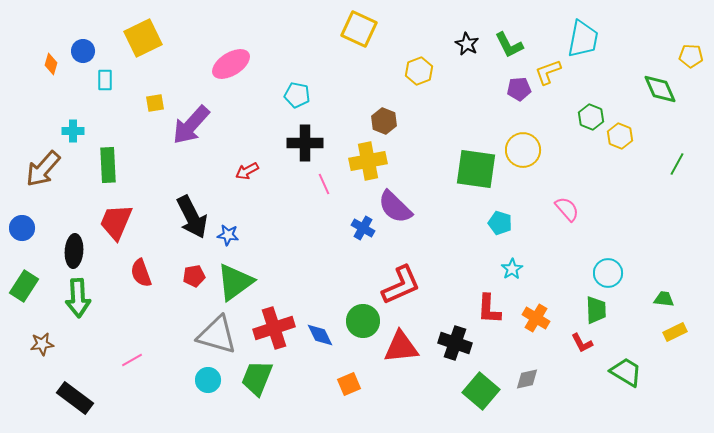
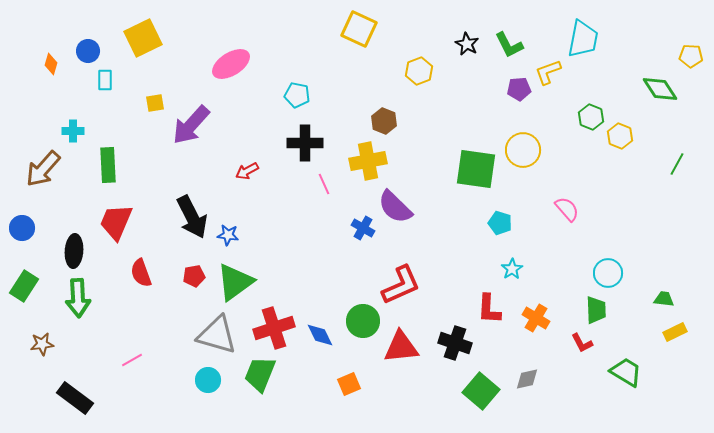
blue circle at (83, 51): moved 5 px right
green diamond at (660, 89): rotated 9 degrees counterclockwise
green trapezoid at (257, 378): moved 3 px right, 4 px up
